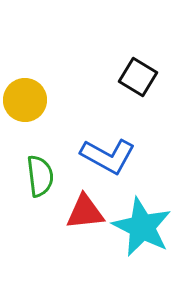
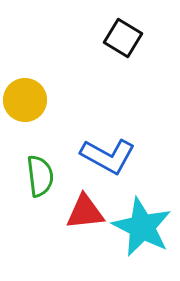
black square: moved 15 px left, 39 px up
